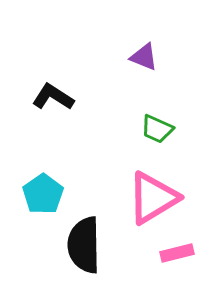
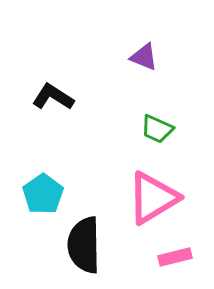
pink rectangle: moved 2 px left, 4 px down
